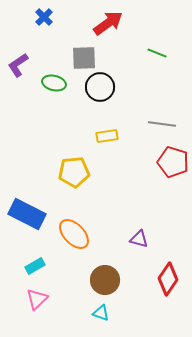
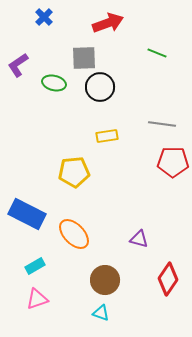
red arrow: rotated 16 degrees clockwise
red pentagon: rotated 16 degrees counterclockwise
pink triangle: rotated 25 degrees clockwise
